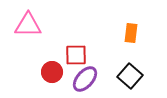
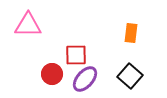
red circle: moved 2 px down
